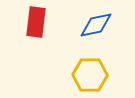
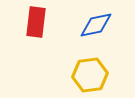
yellow hexagon: rotated 8 degrees counterclockwise
